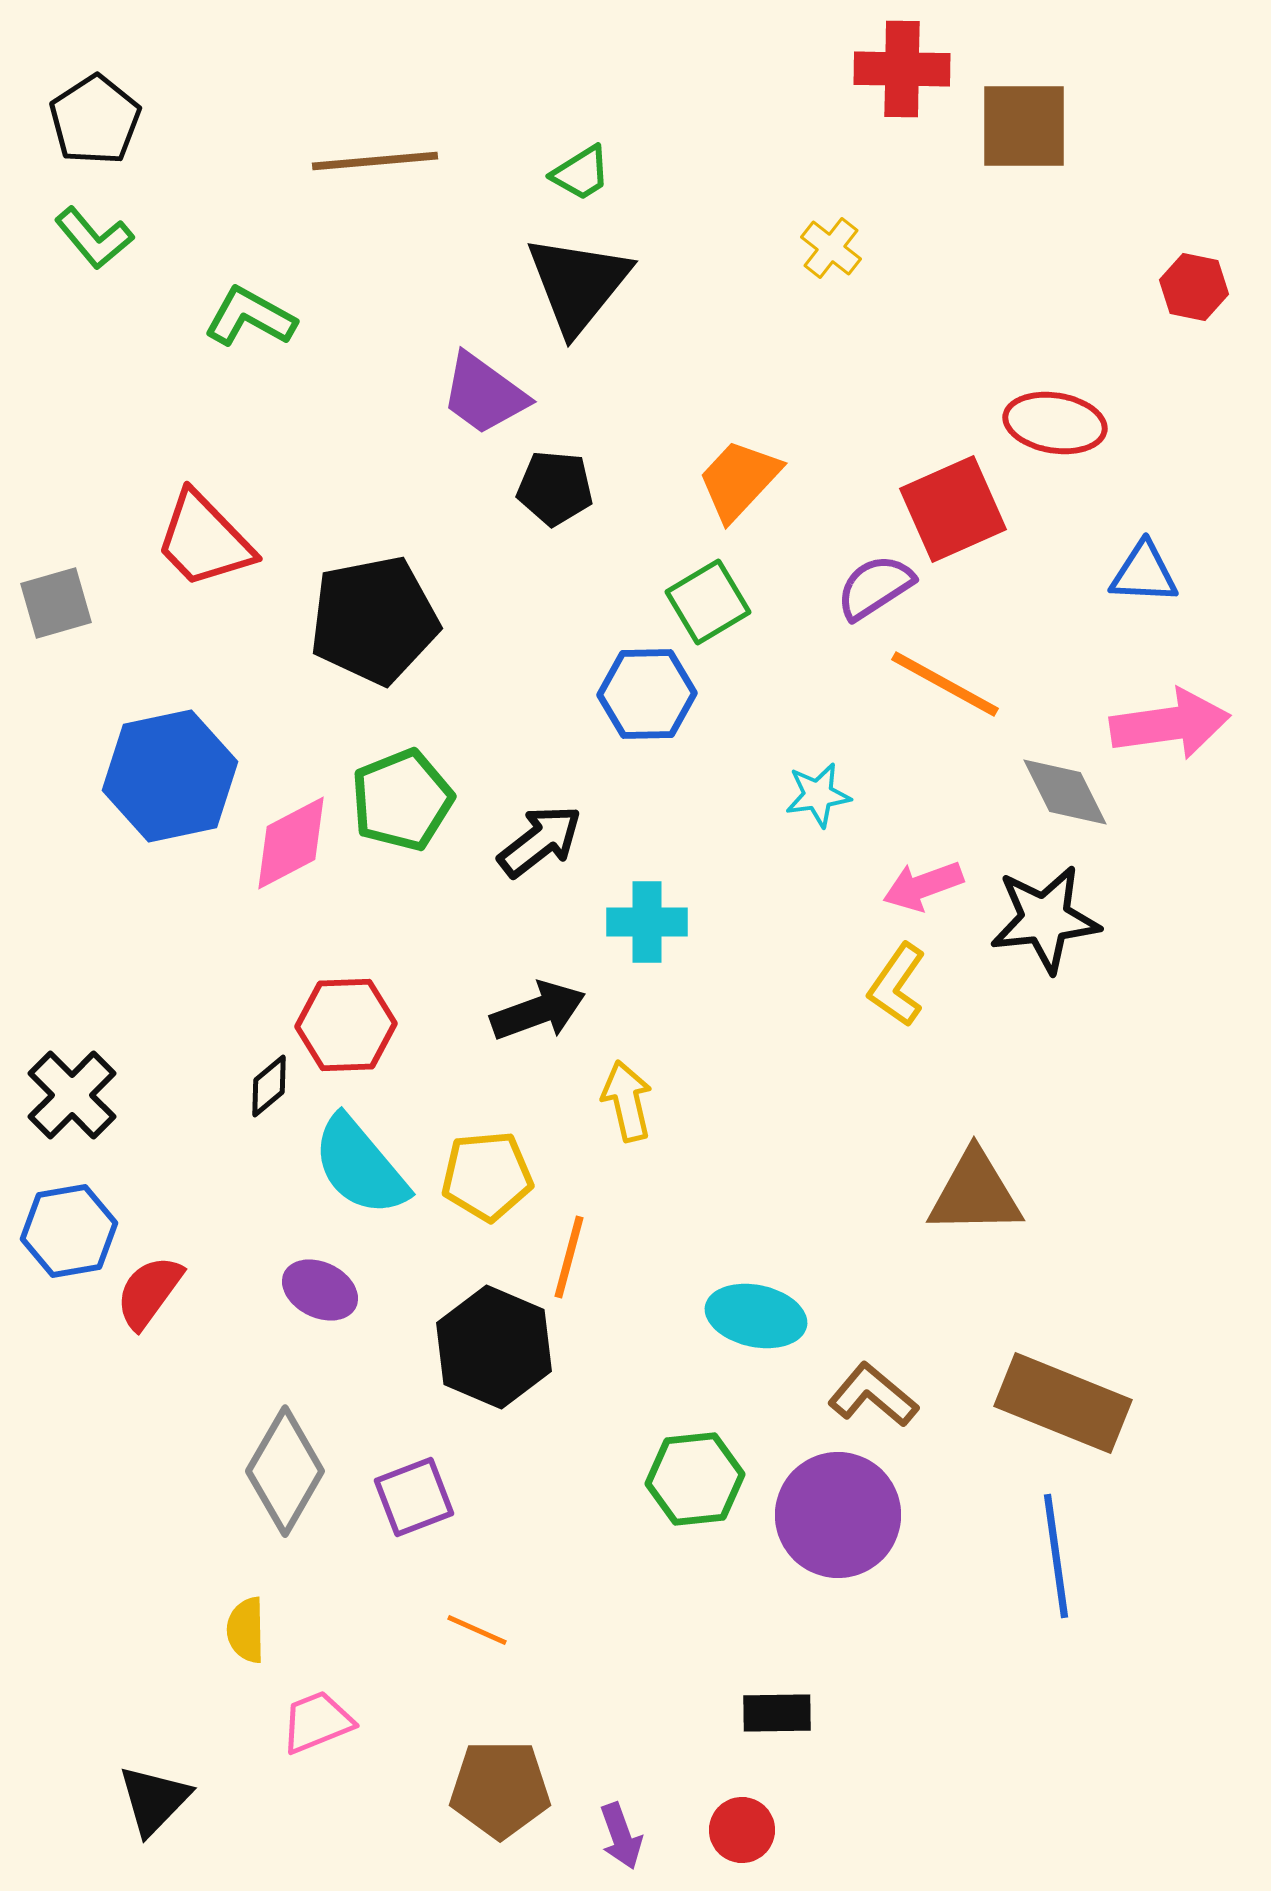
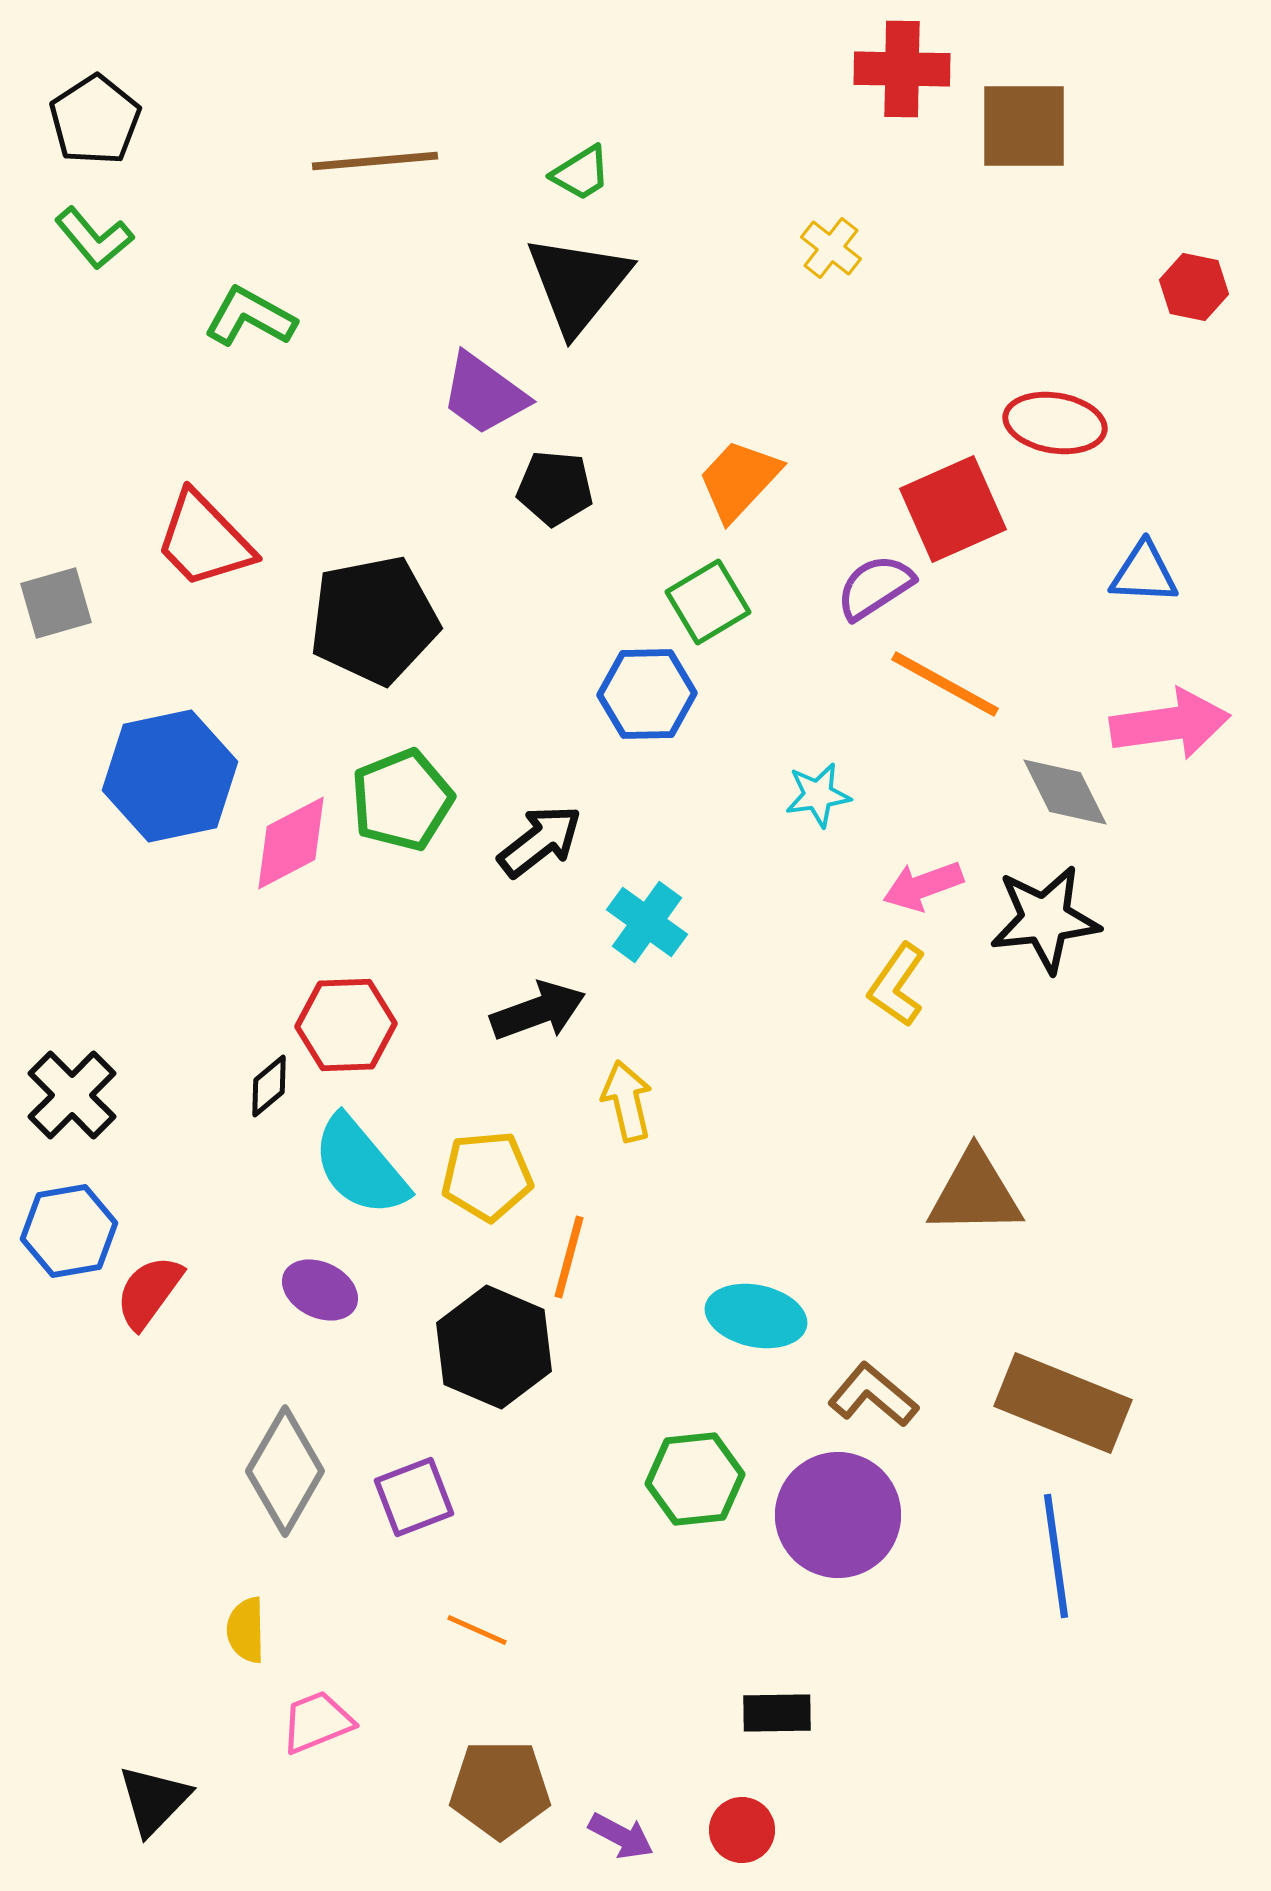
cyan cross at (647, 922): rotated 36 degrees clockwise
purple arrow at (621, 1836): rotated 42 degrees counterclockwise
